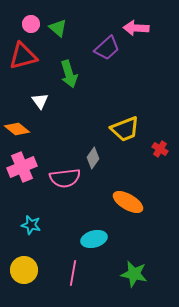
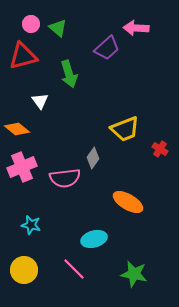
pink line: moved 1 px right, 4 px up; rotated 55 degrees counterclockwise
